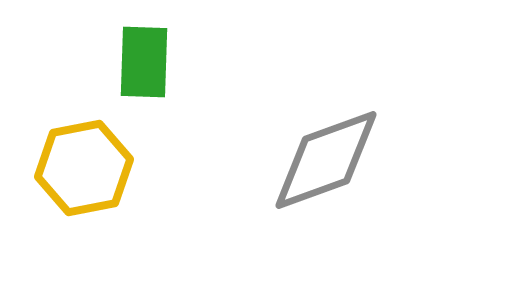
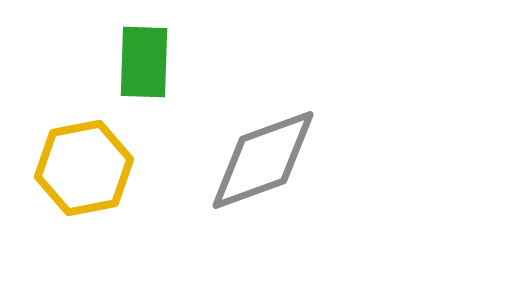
gray diamond: moved 63 px left
